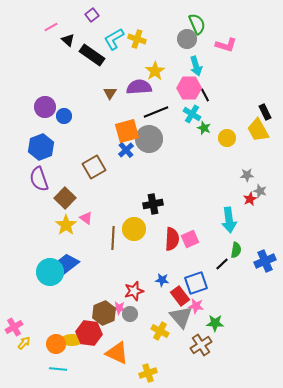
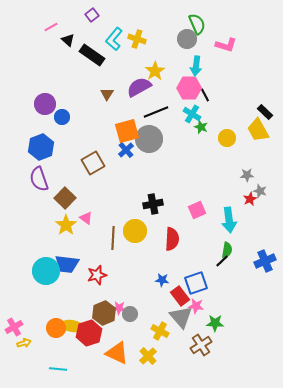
cyan L-shape at (114, 39): rotated 20 degrees counterclockwise
cyan arrow at (196, 66): rotated 24 degrees clockwise
purple semicircle at (139, 87): rotated 25 degrees counterclockwise
brown triangle at (110, 93): moved 3 px left, 1 px down
purple circle at (45, 107): moved 3 px up
black rectangle at (265, 112): rotated 21 degrees counterclockwise
blue circle at (64, 116): moved 2 px left, 1 px down
green star at (204, 128): moved 3 px left, 1 px up
brown square at (94, 167): moved 1 px left, 4 px up
yellow circle at (134, 229): moved 1 px right, 2 px down
pink square at (190, 239): moved 7 px right, 29 px up
green semicircle at (236, 250): moved 9 px left
blue trapezoid at (67, 264): rotated 135 degrees counterclockwise
black line at (222, 264): moved 3 px up
cyan circle at (50, 272): moved 4 px left, 1 px up
red star at (134, 291): moved 37 px left, 16 px up
red hexagon at (89, 333): rotated 25 degrees counterclockwise
yellow ellipse at (72, 340): moved 14 px up; rotated 10 degrees clockwise
yellow arrow at (24, 343): rotated 32 degrees clockwise
orange circle at (56, 344): moved 16 px up
yellow cross at (148, 373): moved 17 px up; rotated 24 degrees counterclockwise
